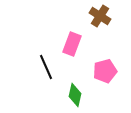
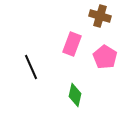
brown cross: rotated 15 degrees counterclockwise
black line: moved 15 px left
pink pentagon: moved 14 px up; rotated 25 degrees counterclockwise
